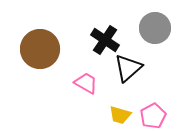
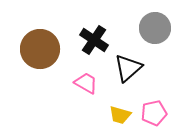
black cross: moved 11 px left
pink pentagon: moved 1 px right, 3 px up; rotated 15 degrees clockwise
